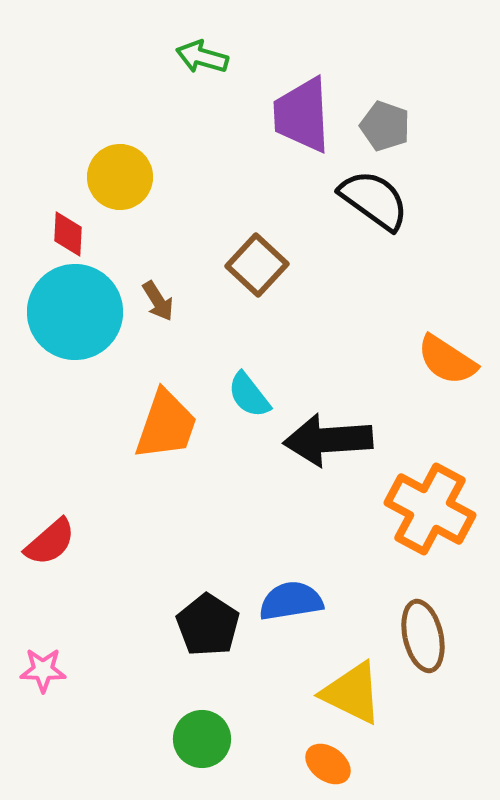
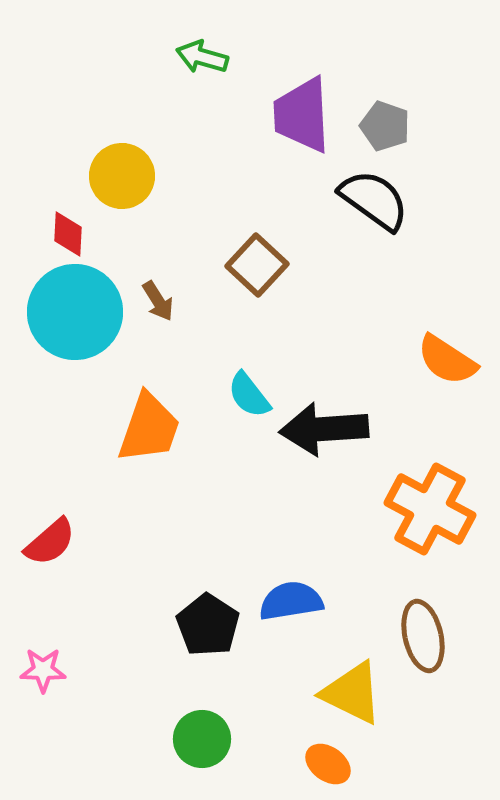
yellow circle: moved 2 px right, 1 px up
orange trapezoid: moved 17 px left, 3 px down
black arrow: moved 4 px left, 11 px up
